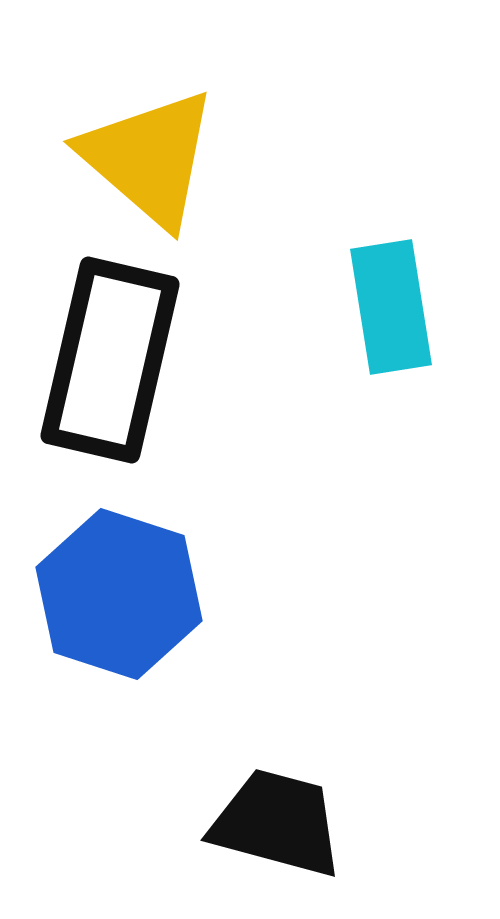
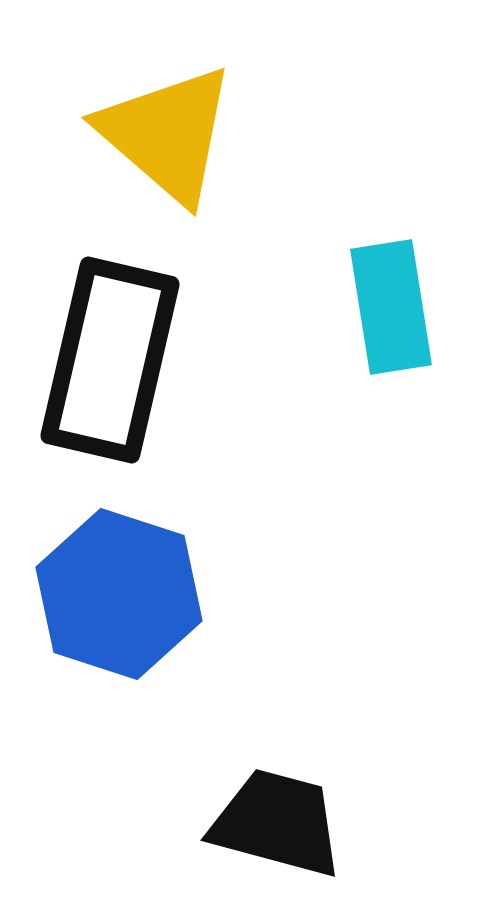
yellow triangle: moved 18 px right, 24 px up
